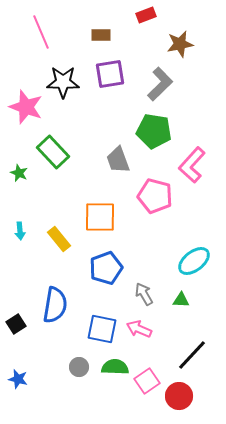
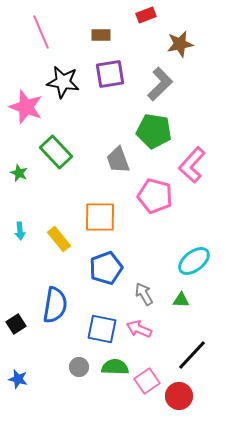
black star: rotated 8 degrees clockwise
green rectangle: moved 3 px right
